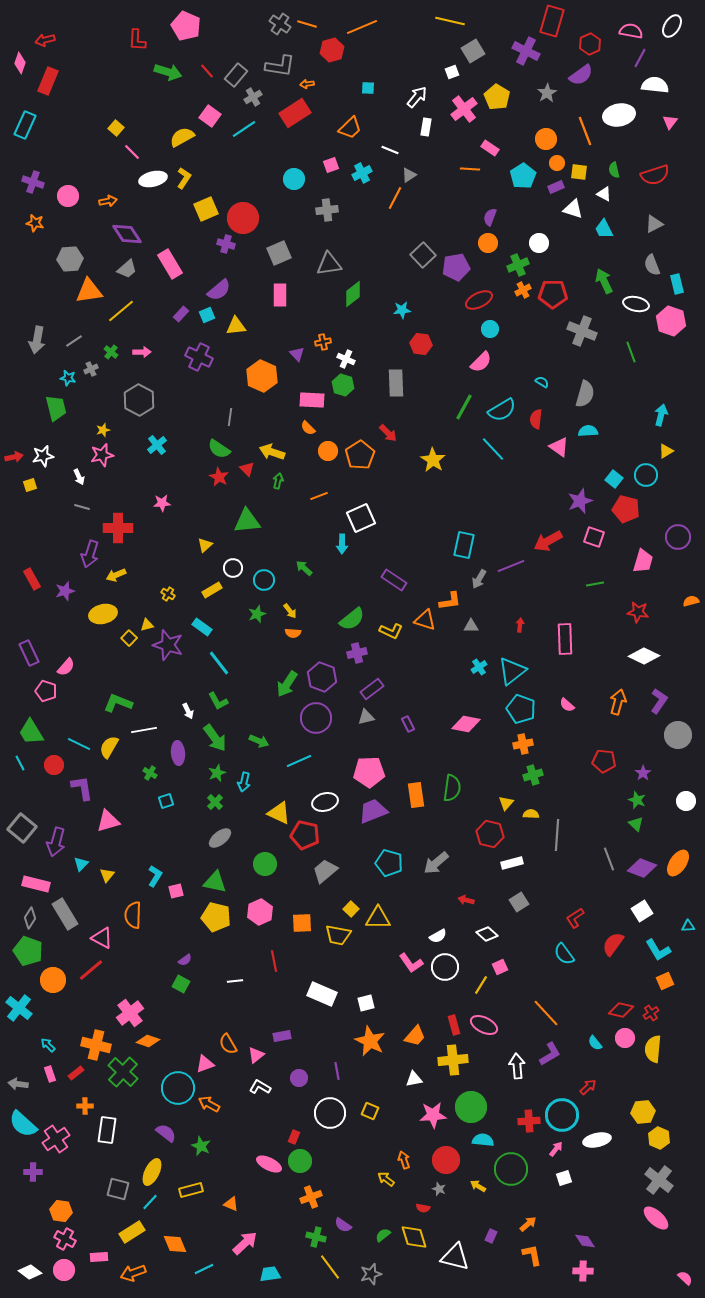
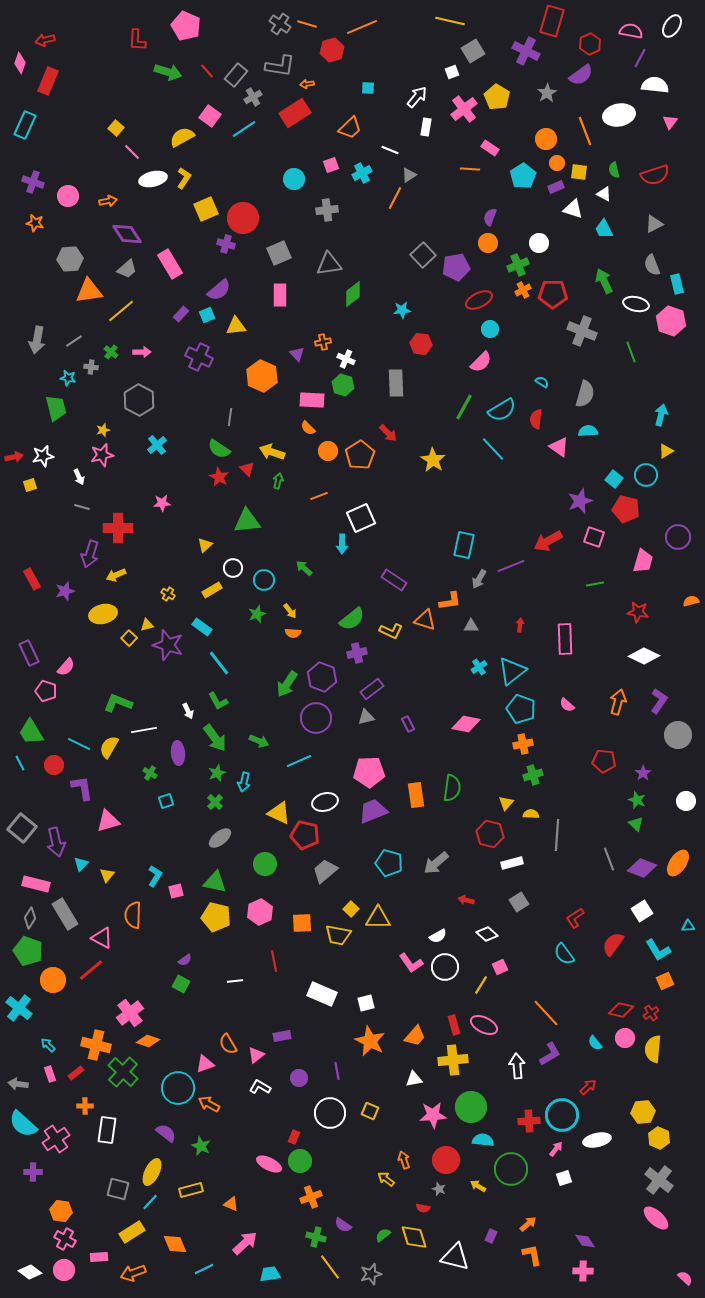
gray cross at (91, 369): moved 2 px up; rotated 32 degrees clockwise
purple arrow at (56, 842): rotated 28 degrees counterclockwise
